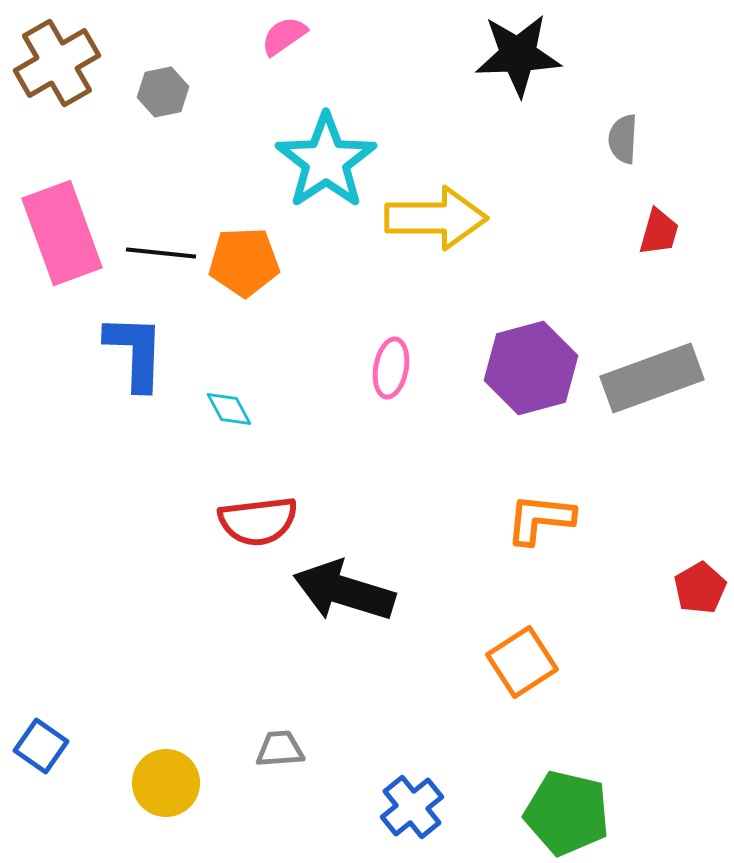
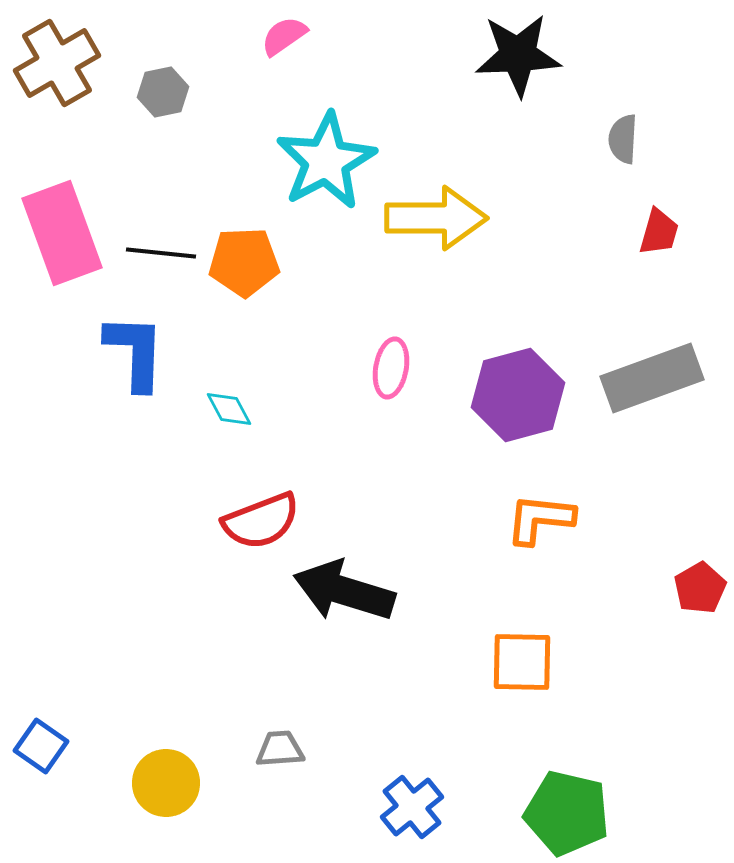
cyan star: rotated 6 degrees clockwise
purple hexagon: moved 13 px left, 27 px down
red semicircle: moved 3 px right; rotated 14 degrees counterclockwise
orange square: rotated 34 degrees clockwise
